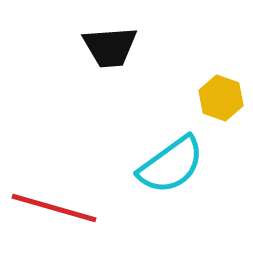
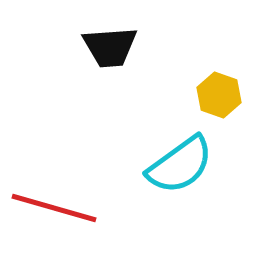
yellow hexagon: moved 2 px left, 3 px up
cyan semicircle: moved 9 px right
